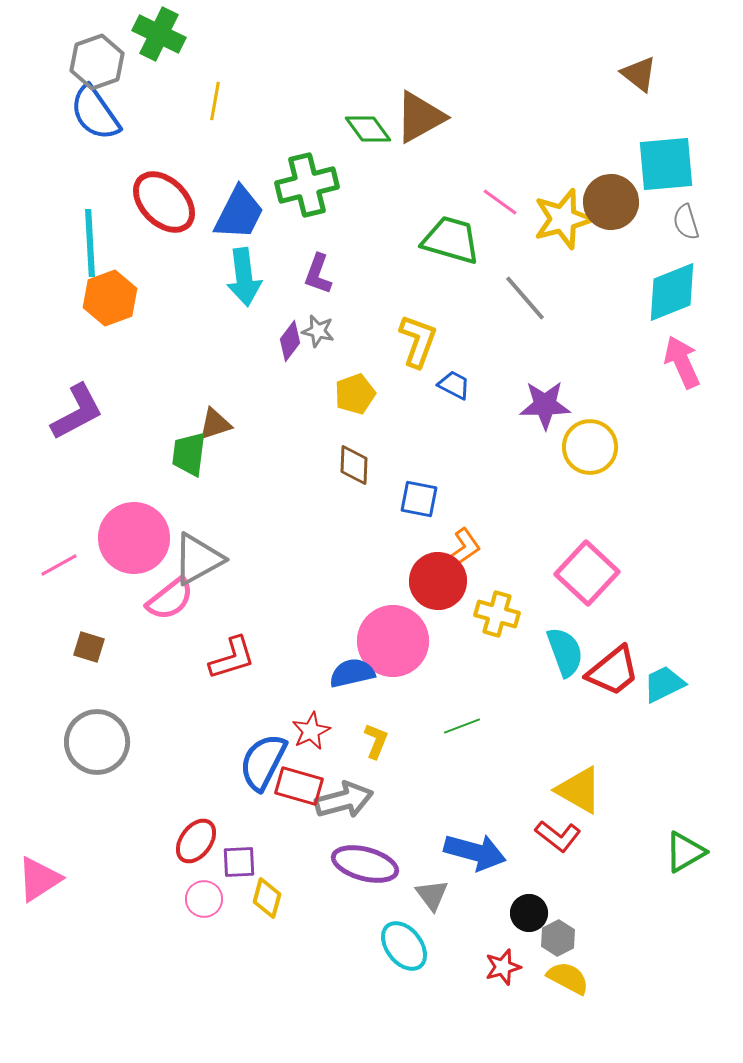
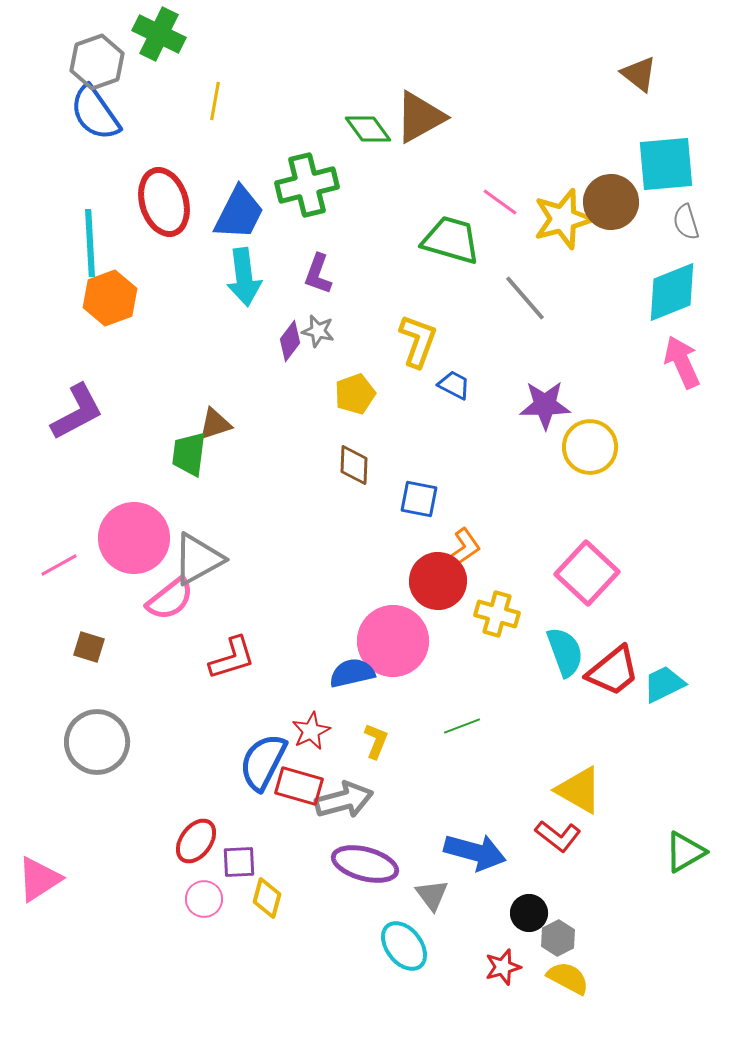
red ellipse at (164, 202): rotated 28 degrees clockwise
